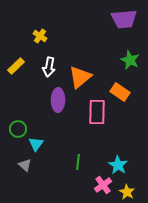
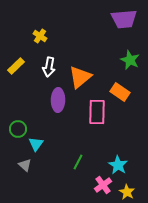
green line: rotated 21 degrees clockwise
